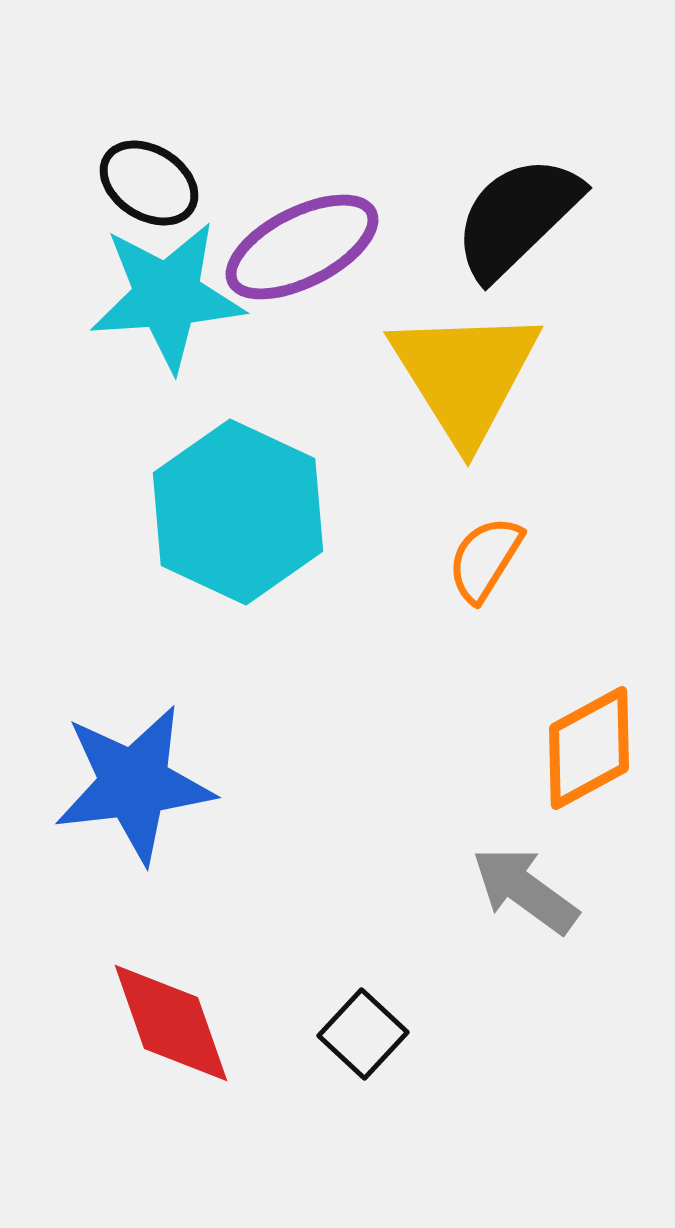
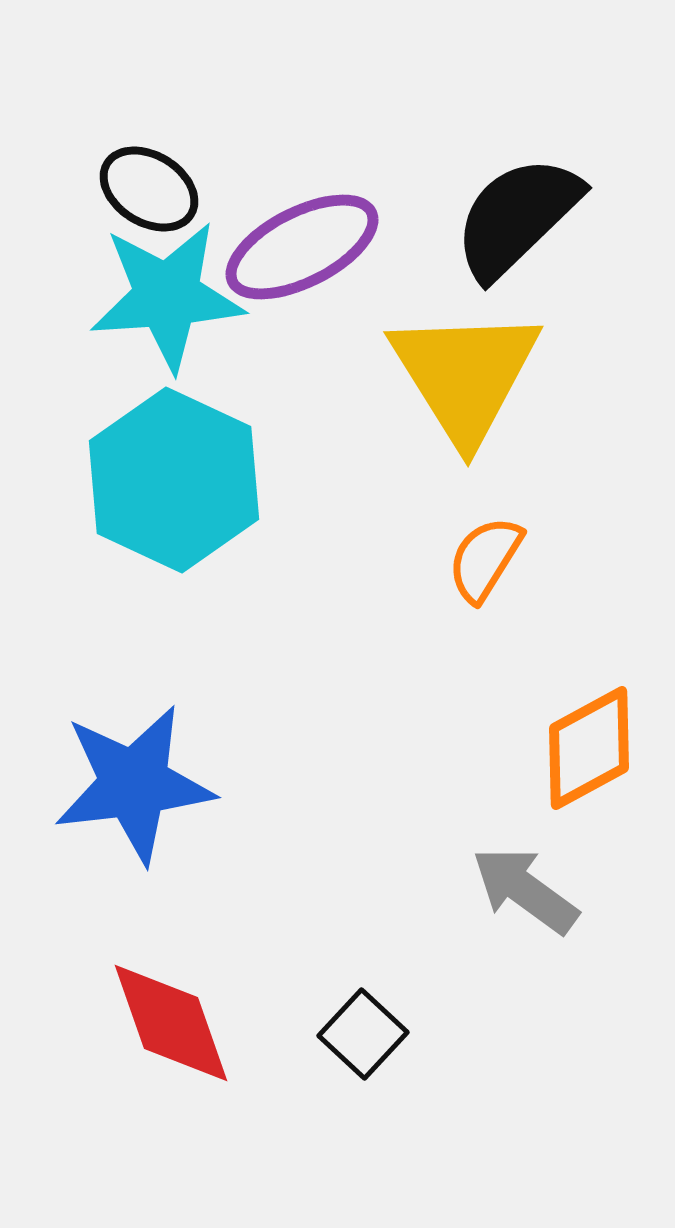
black ellipse: moved 6 px down
cyan hexagon: moved 64 px left, 32 px up
